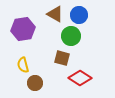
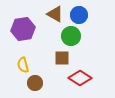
brown square: rotated 14 degrees counterclockwise
